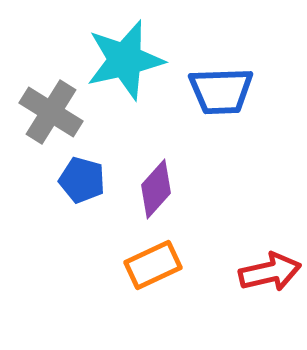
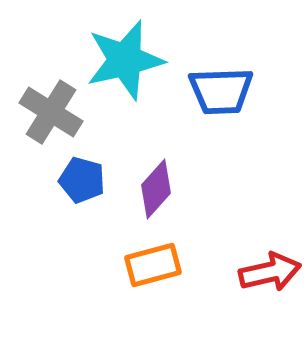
orange rectangle: rotated 10 degrees clockwise
